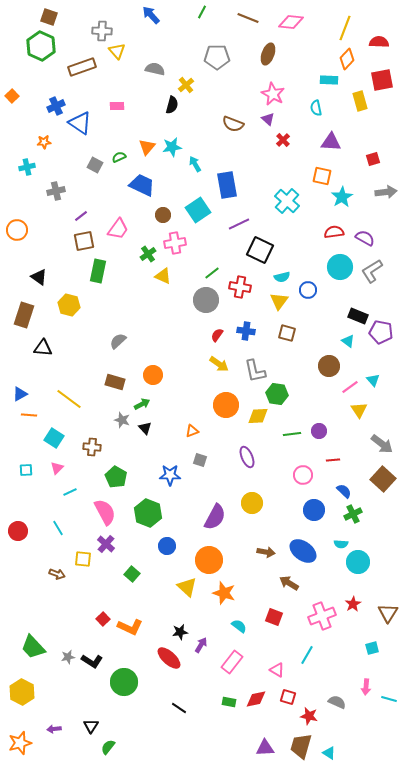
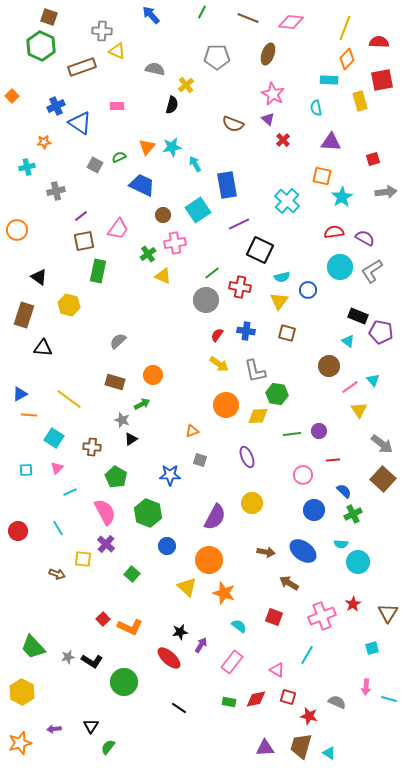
yellow triangle at (117, 51): rotated 24 degrees counterclockwise
black triangle at (145, 428): moved 14 px left, 11 px down; rotated 40 degrees clockwise
